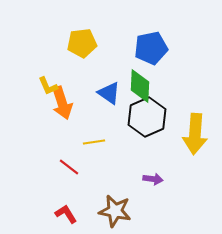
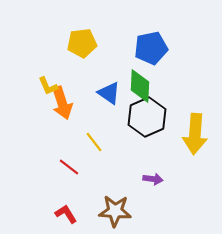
yellow line: rotated 60 degrees clockwise
brown star: rotated 8 degrees counterclockwise
